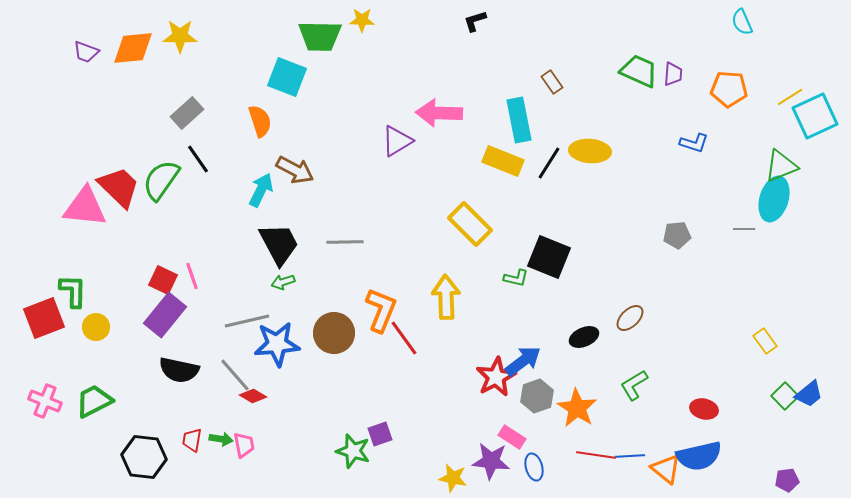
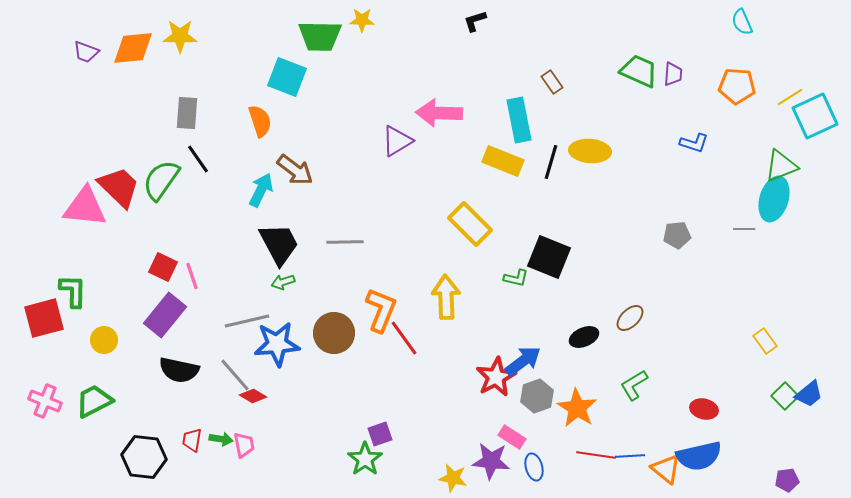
orange pentagon at (729, 89): moved 8 px right, 3 px up
gray rectangle at (187, 113): rotated 44 degrees counterclockwise
black line at (549, 163): moved 2 px right, 1 px up; rotated 16 degrees counterclockwise
brown arrow at (295, 170): rotated 9 degrees clockwise
red square at (163, 280): moved 13 px up
red square at (44, 318): rotated 6 degrees clockwise
yellow circle at (96, 327): moved 8 px right, 13 px down
green star at (353, 451): moved 12 px right, 8 px down; rotated 20 degrees clockwise
